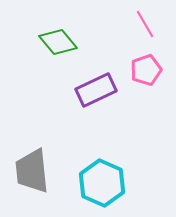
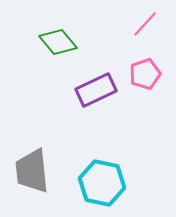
pink line: rotated 72 degrees clockwise
pink pentagon: moved 1 px left, 4 px down
cyan hexagon: rotated 12 degrees counterclockwise
